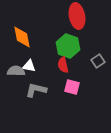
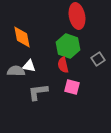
gray square: moved 2 px up
gray L-shape: moved 2 px right, 2 px down; rotated 20 degrees counterclockwise
